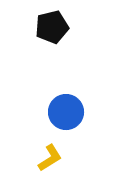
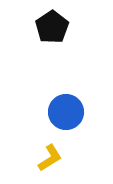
black pentagon: rotated 20 degrees counterclockwise
